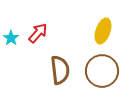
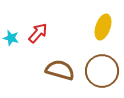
yellow ellipse: moved 4 px up
cyan star: rotated 21 degrees counterclockwise
brown semicircle: rotated 68 degrees counterclockwise
